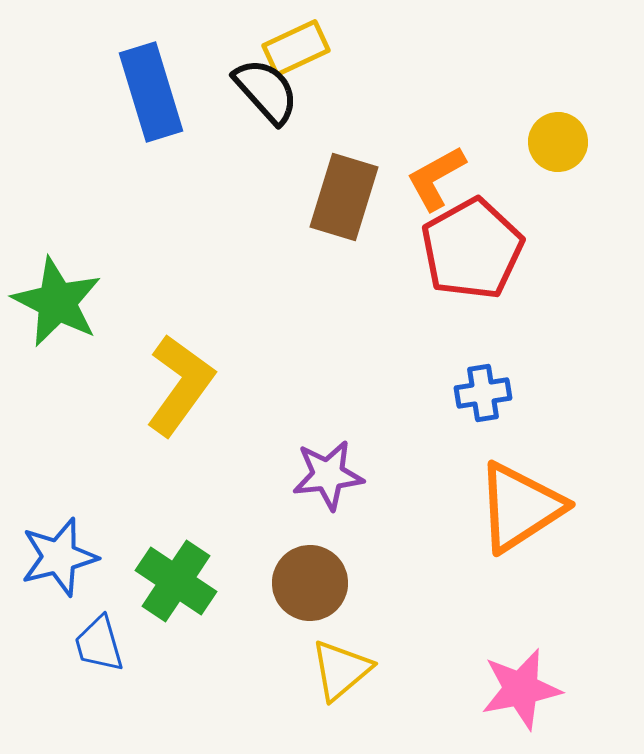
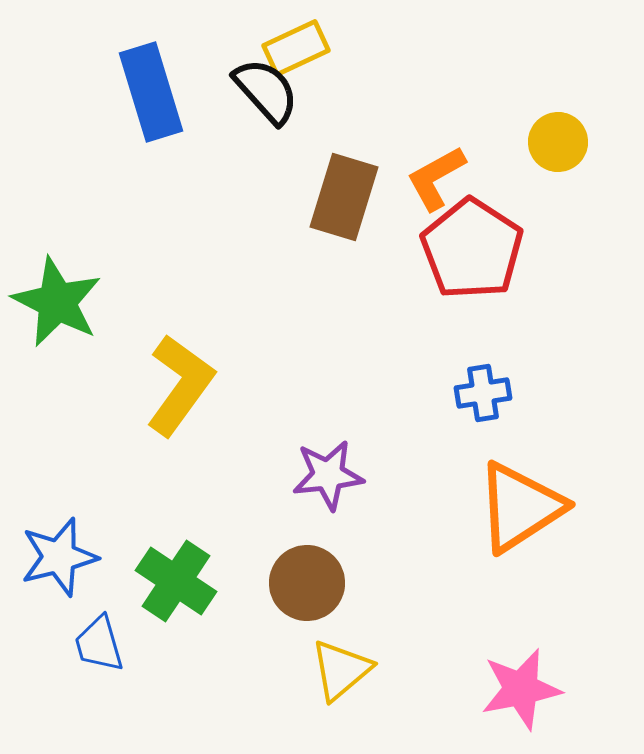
red pentagon: rotated 10 degrees counterclockwise
brown circle: moved 3 px left
